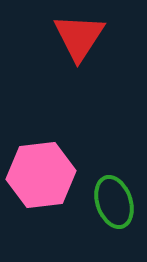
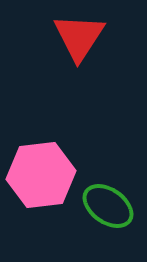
green ellipse: moved 6 px left, 4 px down; rotated 36 degrees counterclockwise
